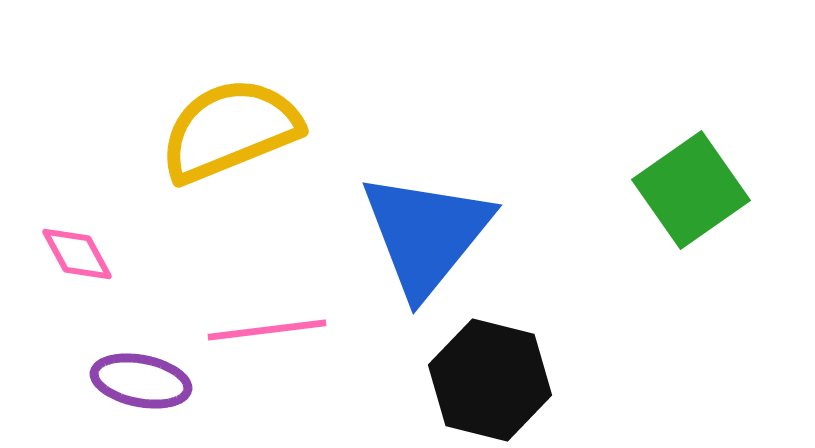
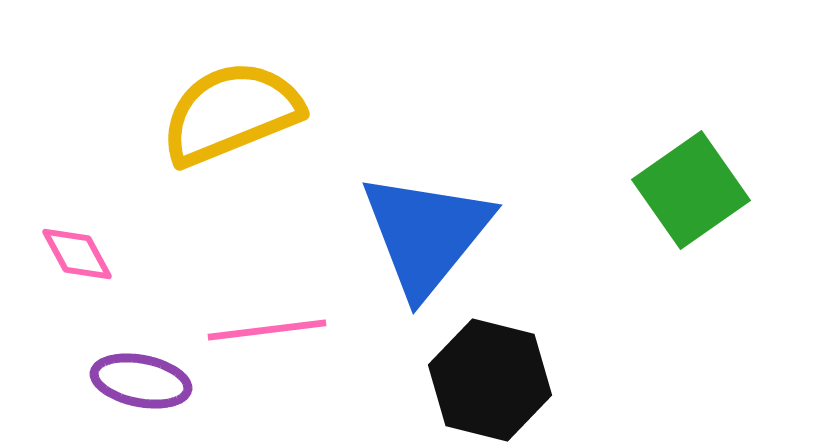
yellow semicircle: moved 1 px right, 17 px up
